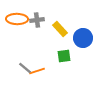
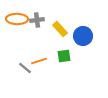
blue circle: moved 2 px up
orange line: moved 2 px right, 10 px up
